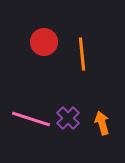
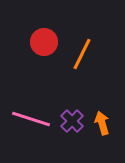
orange line: rotated 32 degrees clockwise
purple cross: moved 4 px right, 3 px down
